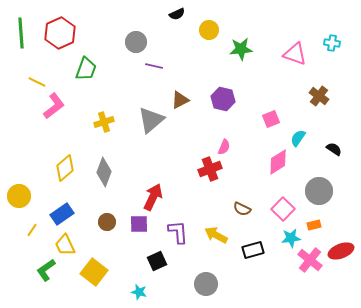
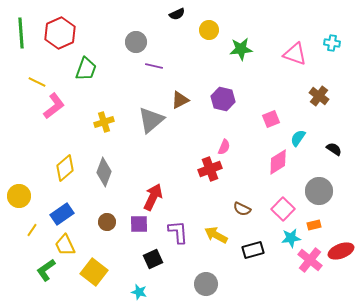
black square at (157, 261): moved 4 px left, 2 px up
